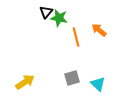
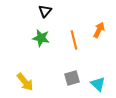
black triangle: moved 1 px left, 1 px up
green star: moved 18 px left, 20 px down
orange arrow: rotated 77 degrees clockwise
orange line: moved 2 px left, 3 px down
yellow arrow: rotated 84 degrees clockwise
